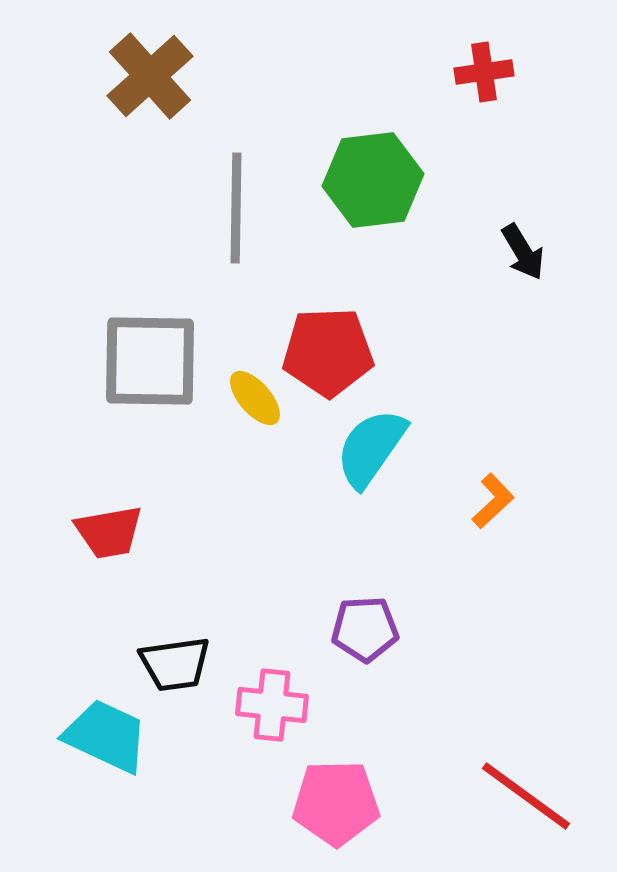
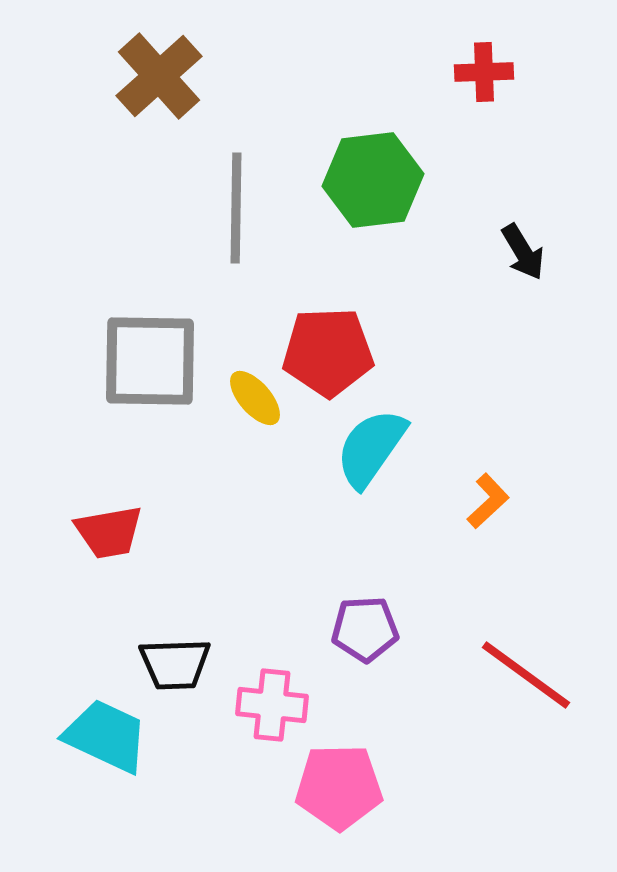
red cross: rotated 6 degrees clockwise
brown cross: moved 9 px right
orange L-shape: moved 5 px left
black trapezoid: rotated 6 degrees clockwise
red line: moved 121 px up
pink pentagon: moved 3 px right, 16 px up
